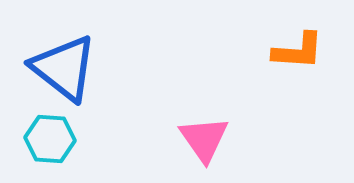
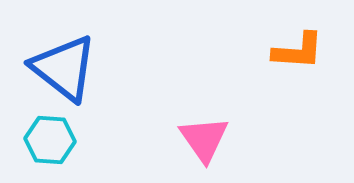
cyan hexagon: moved 1 px down
